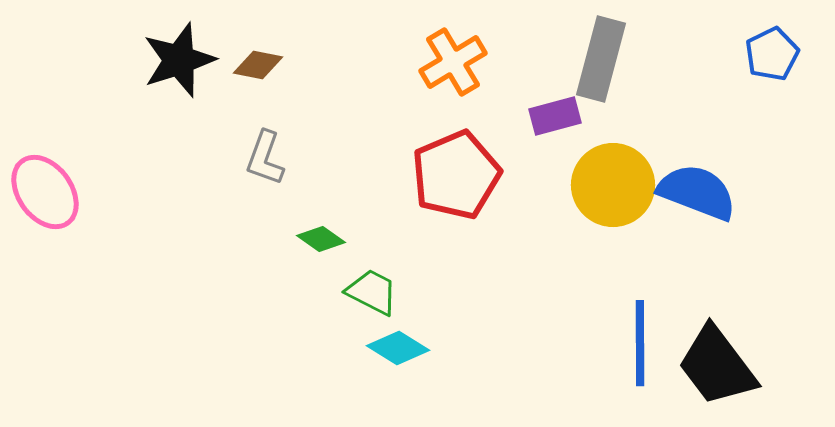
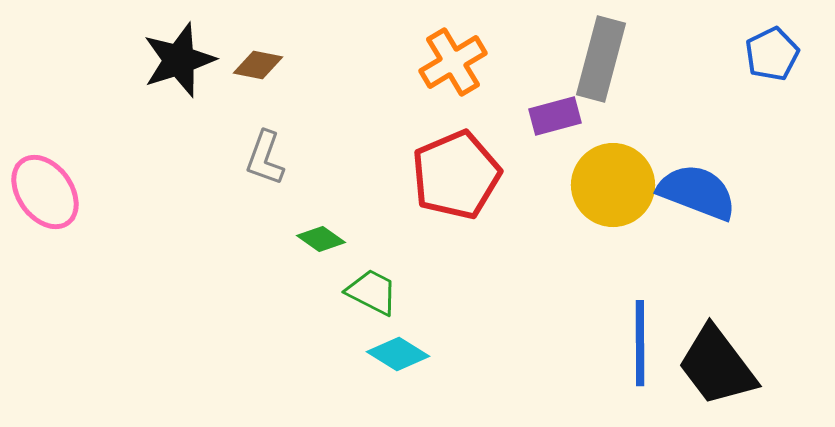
cyan diamond: moved 6 px down
